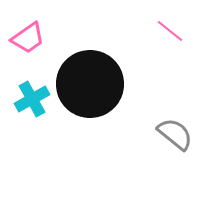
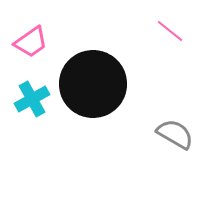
pink trapezoid: moved 3 px right, 4 px down
black circle: moved 3 px right
gray semicircle: rotated 9 degrees counterclockwise
